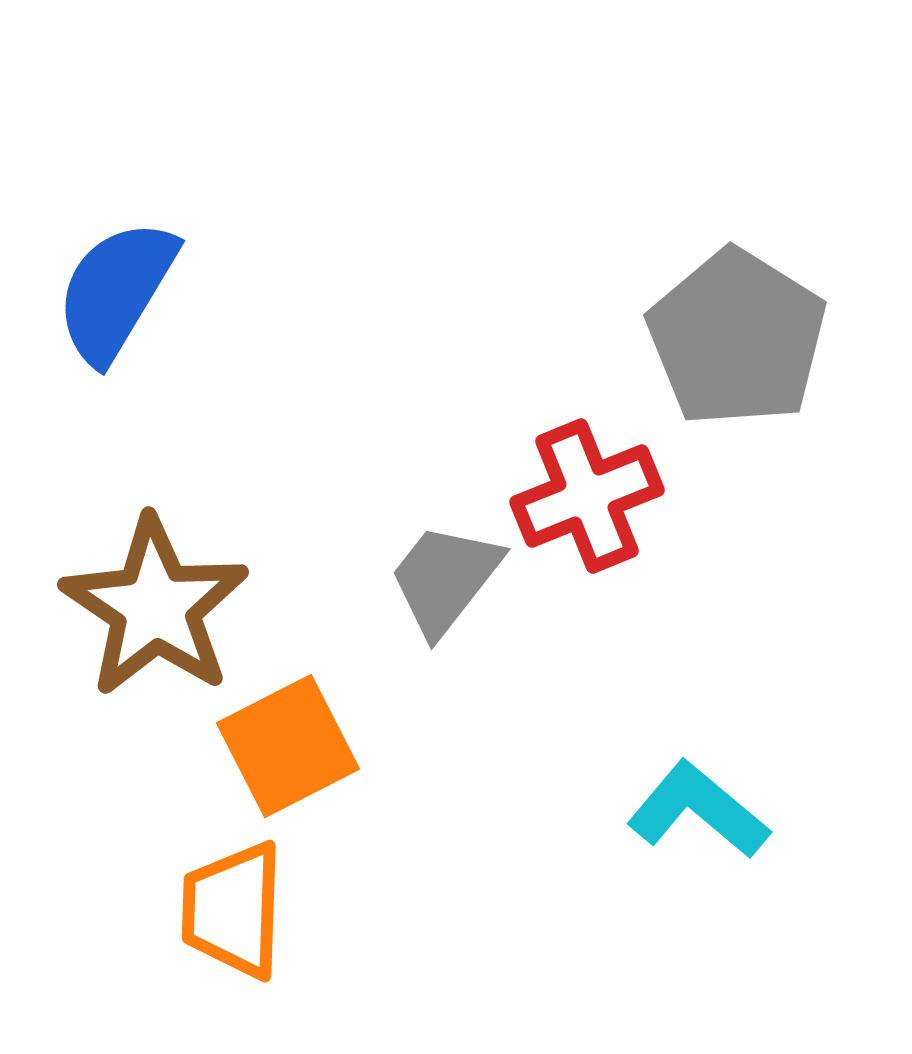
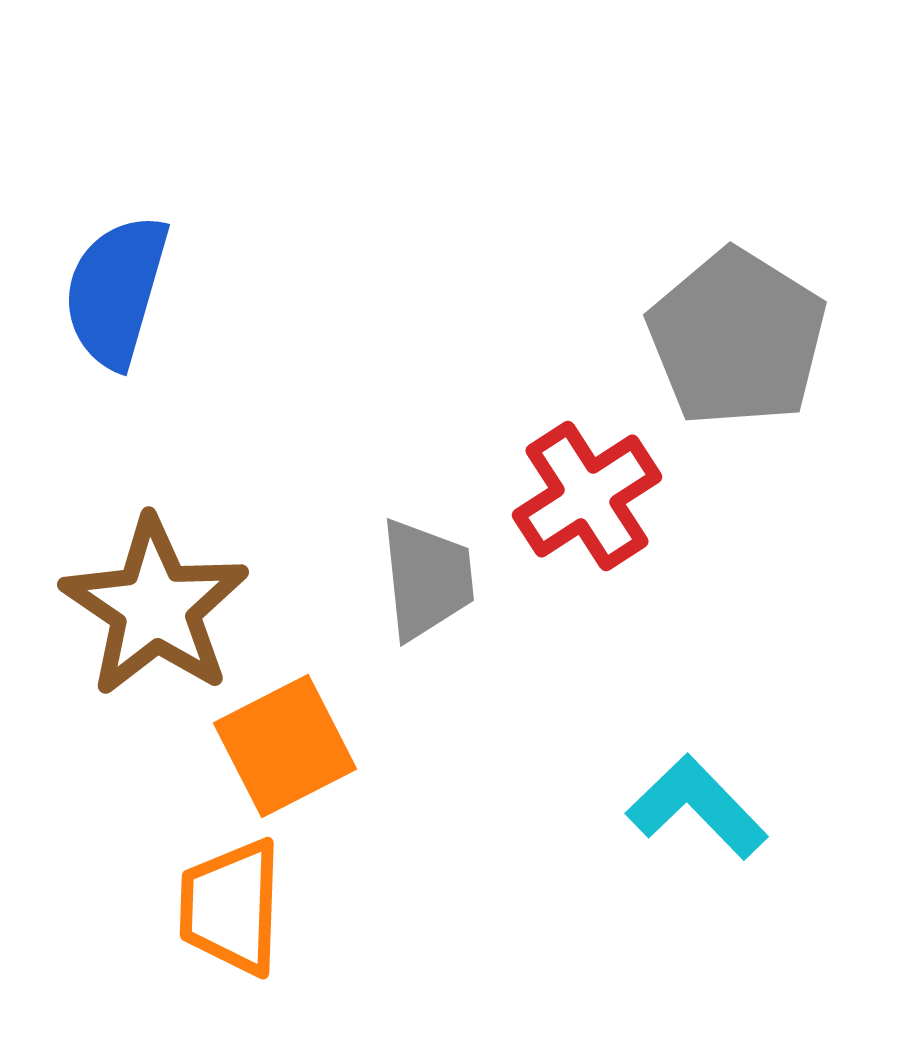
blue semicircle: rotated 15 degrees counterclockwise
red cross: rotated 11 degrees counterclockwise
gray trapezoid: moved 18 px left; rotated 136 degrees clockwise
orange square: moved 3 px left
cyan L-shape: moved 1 px left, 3 px up; rotated 6 degrees clockwise
orange trapezoid: moved 2 px left, 3 px up
